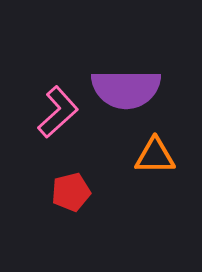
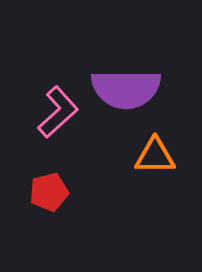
red pentagon: moved 22 px left
